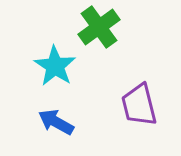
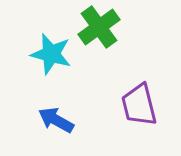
cyan star: moved 4 px left, 12 px up; rotated 18 degrees counterclockwise
blue arrow: moved 2 px up
